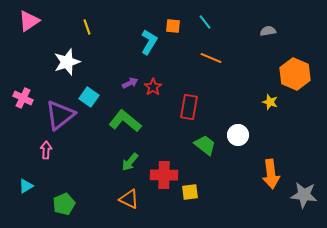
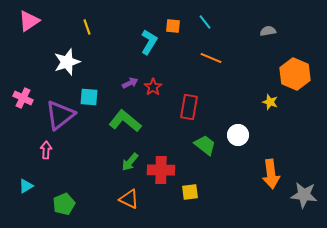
cyan square: rotated 30 degrees counterclockwise
red cross: moved 3 px left, 5 px up
